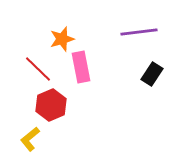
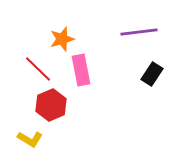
pink rectangle: moved 3 px down
yellow L-shape: rotated 110 degrees counterclockwise
